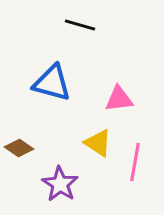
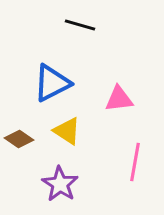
blue triangle: rotated 42 degrees counterclockwise
yellow triangle: moved 31 px left, 12 px up
brown diamond: moved 9 px up
